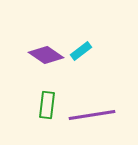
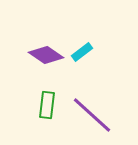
cyan rectangle: moved 1 px right, 1 px down
purple line: rotated 51 degrees clockwise
